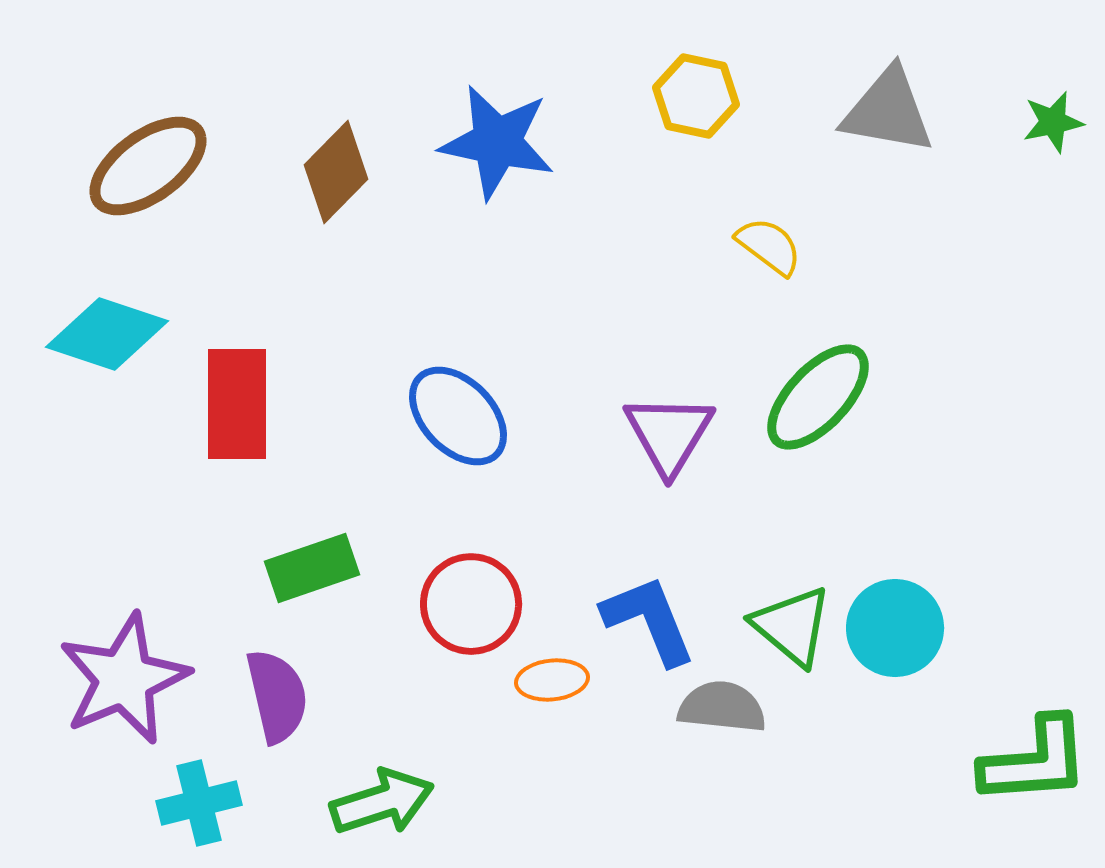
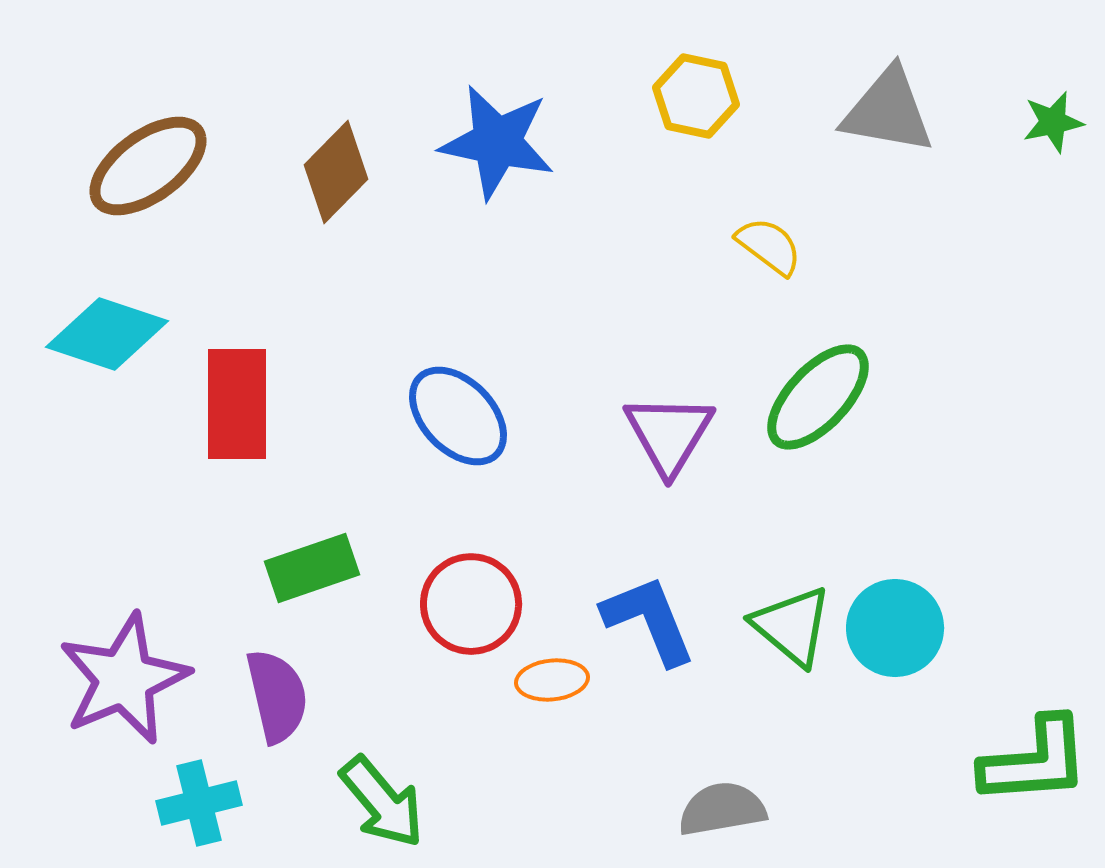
gray semicircle: moved 102 px down; rotated 16 degrees counterclockwise
green arrow: rotated 68 degrees clockwise
